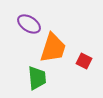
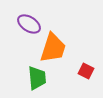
red square: moved 2 px right, 10 px down
